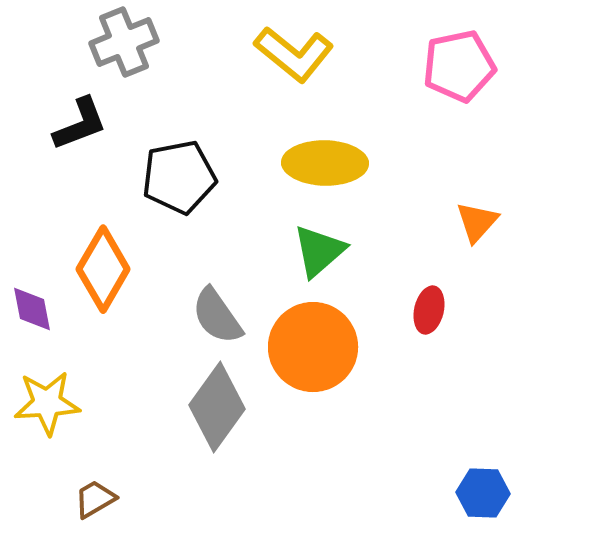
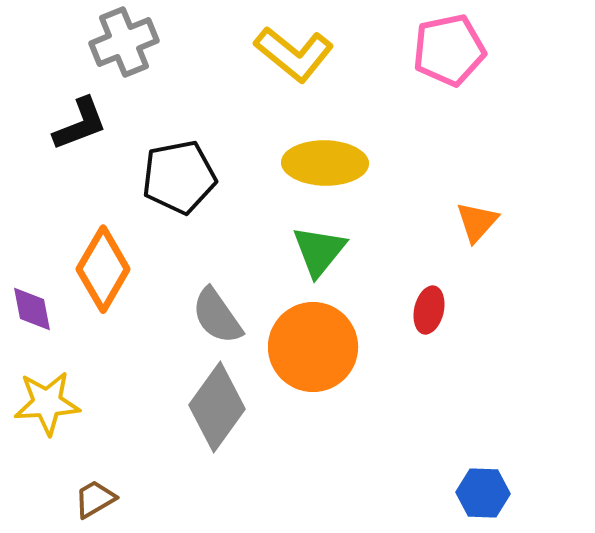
pink pentagon: moved 10 px left, 16 px up
green triangle: rotated 10 degrees counterclockwise
